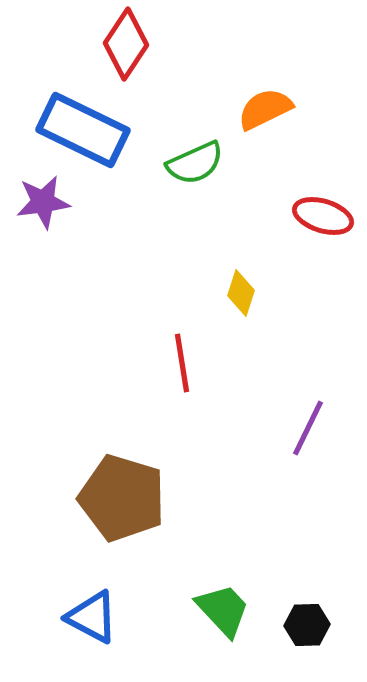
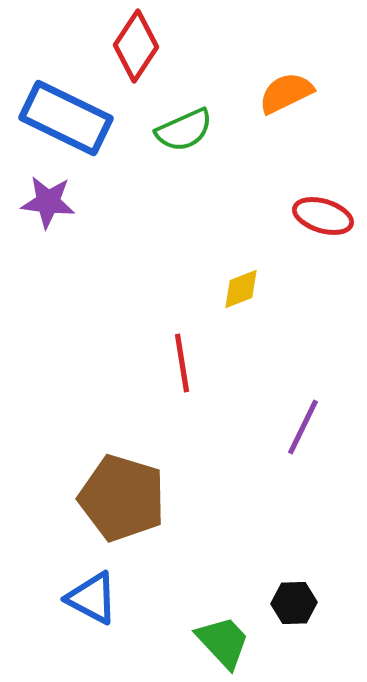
red diamond: moved 10 px right, 2 px down
orange semicircle: moved 21 px right, 16 px up
blue rectangle: moved 17 px left, 12 px up
green semicircle: moved 11 px left, 33 px up
purple star: moved 5 px right; rotated 14 degrees clockwise
yellow diamond: moved 4 px up; rotated 51 degrees clockwise
purple line: moved 5 px left, 1 px up
green trapezoid: moved 32 px down
blue triangle: moved 19 px up
black hexagon: moved 13 px left, 22 px up
